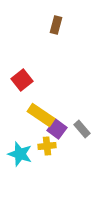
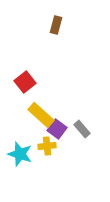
red square: moved 3 px right, 2 px down
yellow rectangle: rotated 8 degrees clockwise
